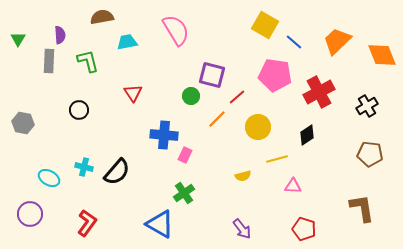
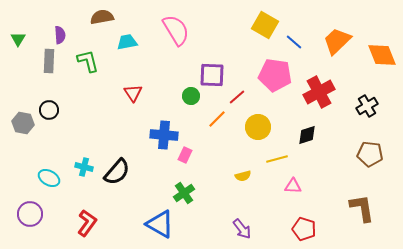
purple square: rotated 12 degrees counterclockwise
black circle: moved 30 px left
black diamond: rotated 15 degrees clockwise
